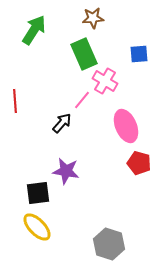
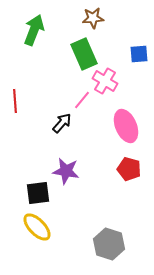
green arrow: rotated 12 degrees counterclockwise
red pentagon: moved 10 px left, 6 px down
